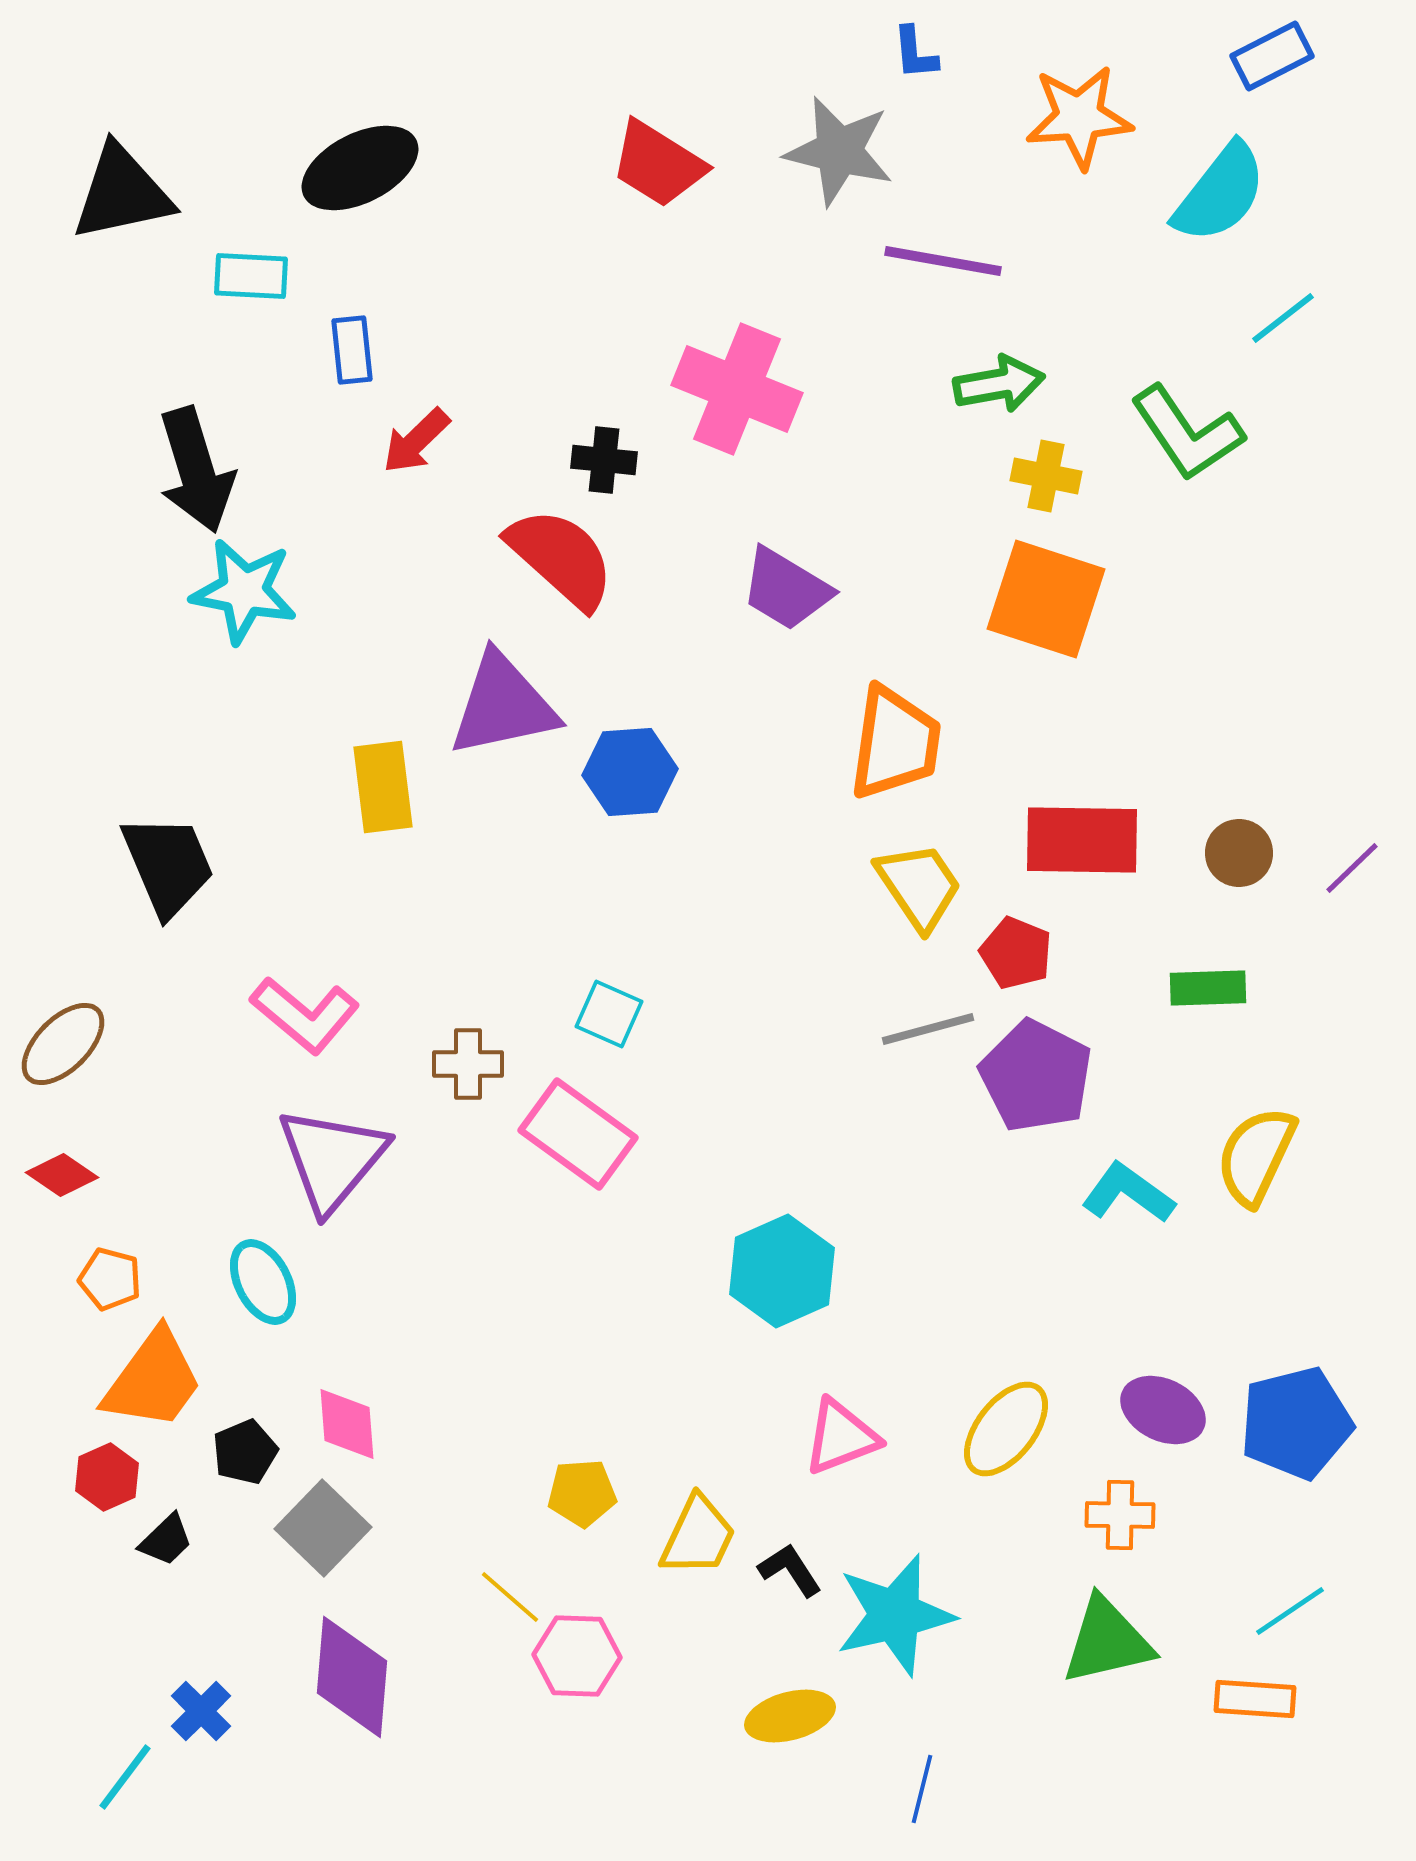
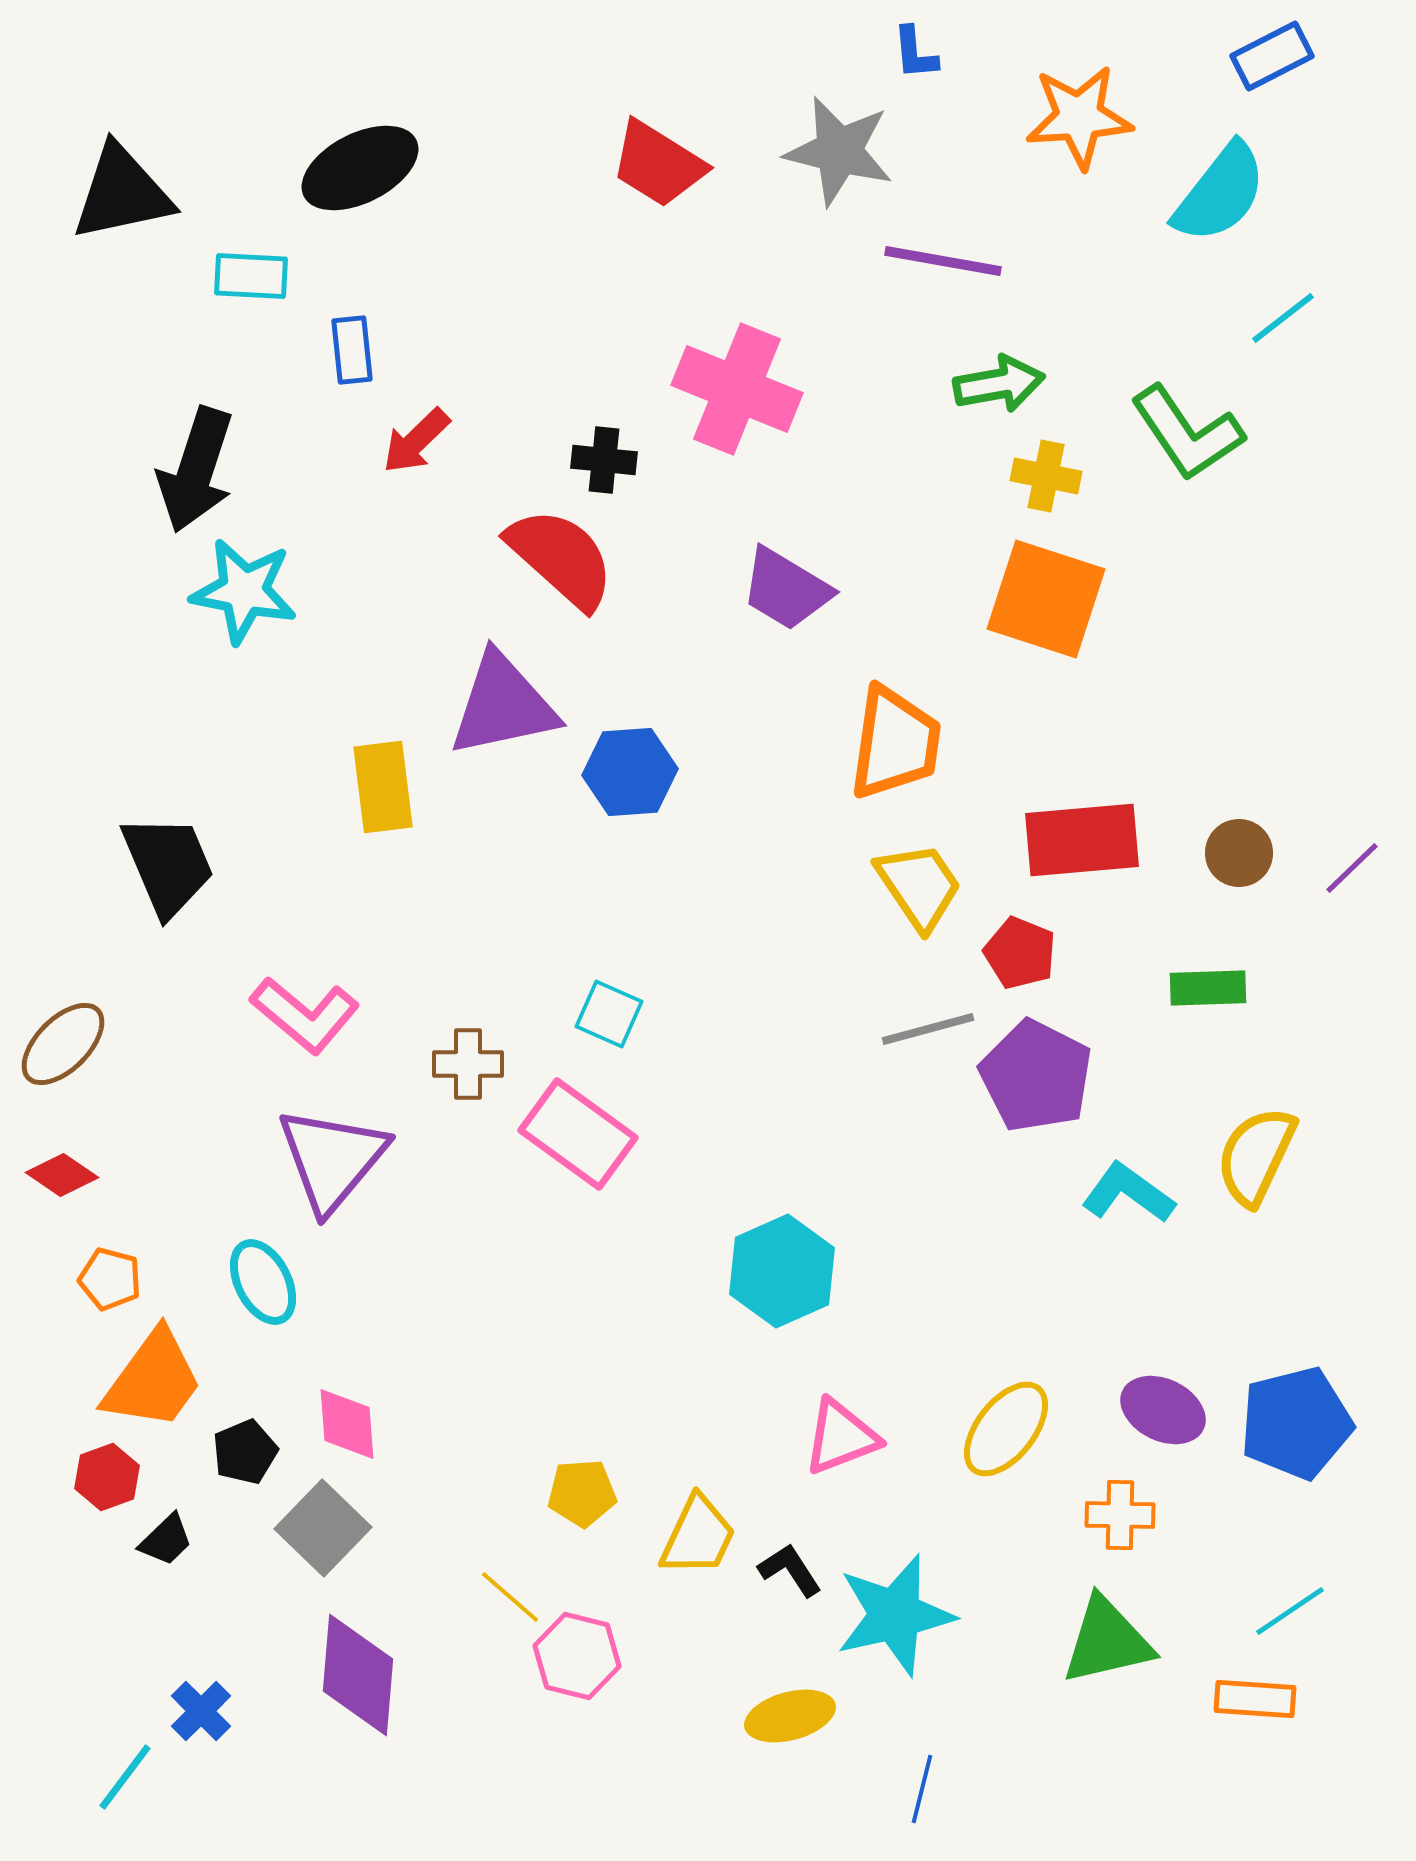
black arrow at (196, 470): rotated 35 degrees clockwise
red rectangle at (1082, 840): rotated 6 degrees counterclockwise
red pentagon at (1016, 953): moved 4 px right
red hexagon at (107, 1477): rotated 4 degrees clockwise
pink hexagon at (577, 1656): rotated 12 degrees clockwise
purple diamond at (352, 1677): moved 6 px right, 2 px up
